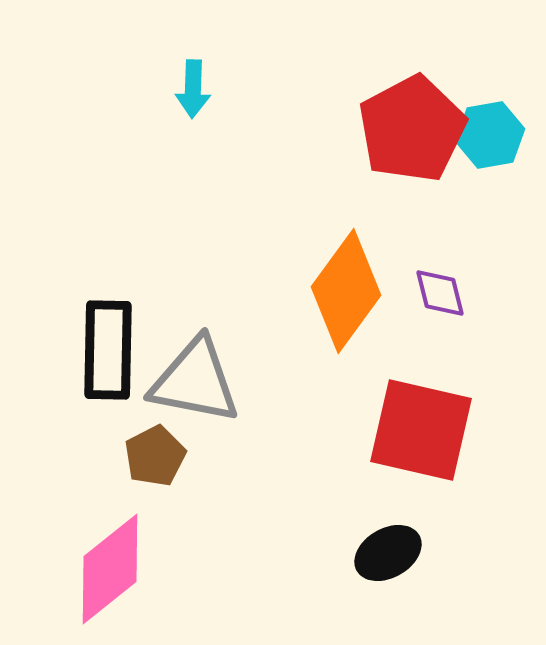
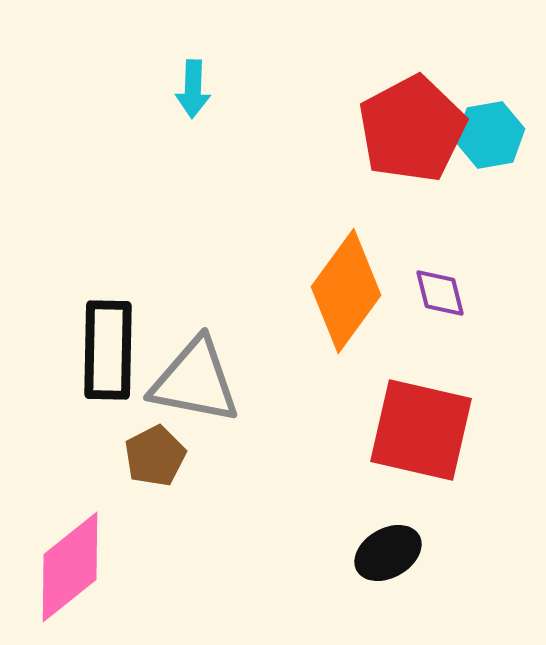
pink diamond: moved 40 px left, 2 px up
